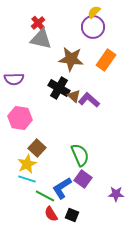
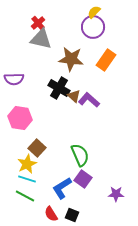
green line: moved 20 px left
